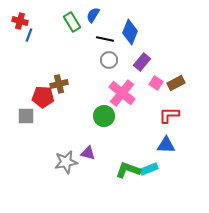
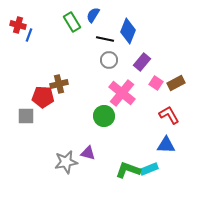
red cross: moved 2 px left, 4 px down
blue diamond: moved 2 px left, 1 px up
red L-shape: rotated 60 degrees clockwise
